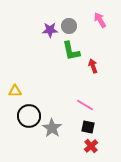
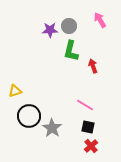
green L-shape: rotated 25 degrees clockwise
yellow triangle: rotated 16 degrees counterclockwise
